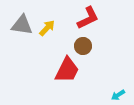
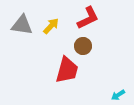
yellow arrow: moved 4 px right, 2 px up
red trapezoid: rotated 12 degrees counterclockwise
